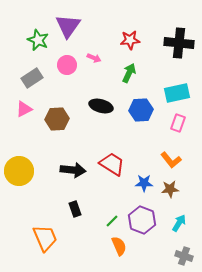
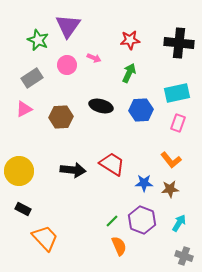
brown hexagon: moved 4 px right, 2 px up
black rectangle: moved 52 px left; rotated 42 degrees counterclockwise
orange trapezoid: rotated 20 degrees counterclockwise
